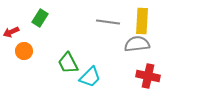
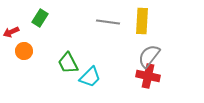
gray semicircle: moved 12 px right, 12 px down; rotated 45 degrees counterclockwise
